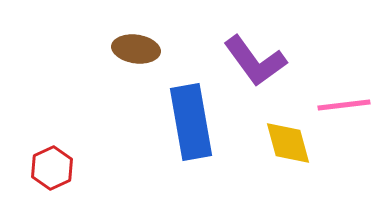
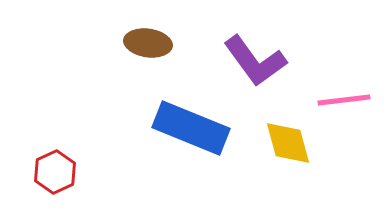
brown ellipse: moved 12 px right, 6 px up
pink line: moved 5 px up
blue rectangle: moved 6 px down; rotated 58 degrees counterclockwise
red hexagon: moved 3 px right, 4 px down
